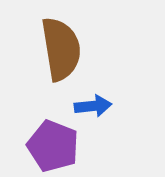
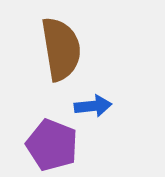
purple pentagon: moved 1 px left, 1 px up
